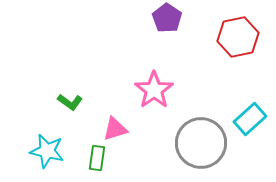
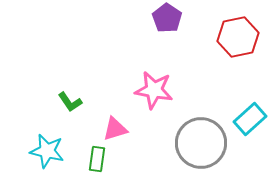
pink star: rotated 27 degrees counterclockwise
green L-shape: rotated 20 degrees clockwise
green rectangle: moved 1 px down
